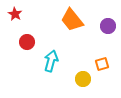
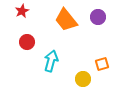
red star: moved 7 px right, 3 px up; rotated 16 degrees clockwise
orange trapezoid: moved 6 px left
purple circle: moved 10 px left, 9 px up
